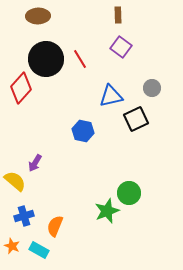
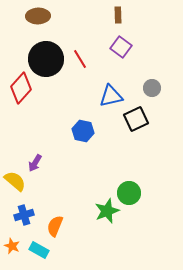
blue cross: moved 1 px up
